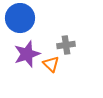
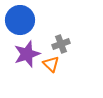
blue circle: moved 2 px down
gray cross: moved 5 px left, 1 px up; rotated 12 degrees counterclockwise
